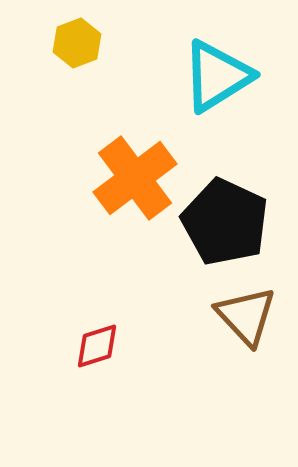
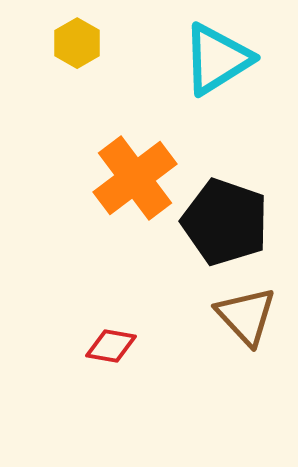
yellow hexagon: rotated 9 degrees counterclockwise
cyan triangle: moved 17 px up
black pentagon: rotated 6 degrees counterclockwise
red diamond: moved 14 px right; rotated 27 degrees clockwise
